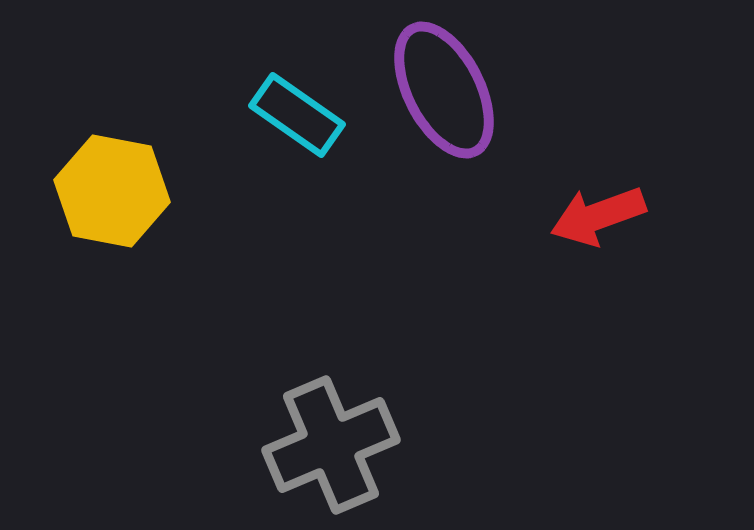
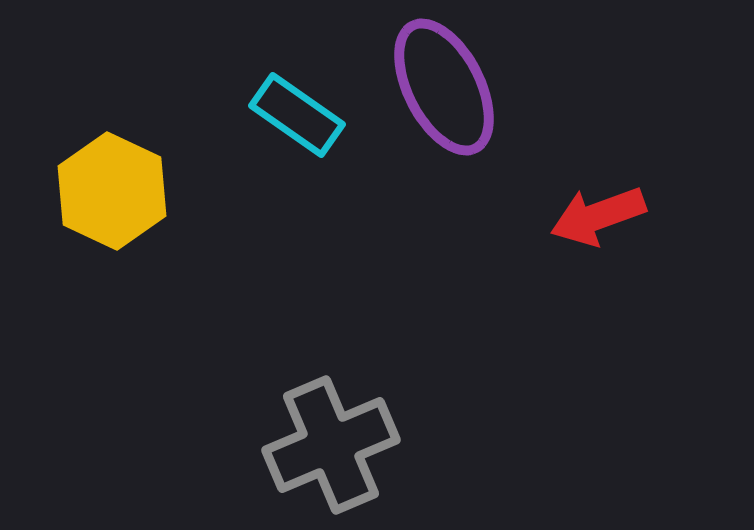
purple ellipse: moved 3 px up
yellow hexagon: rotated 14 degrees clockwise
